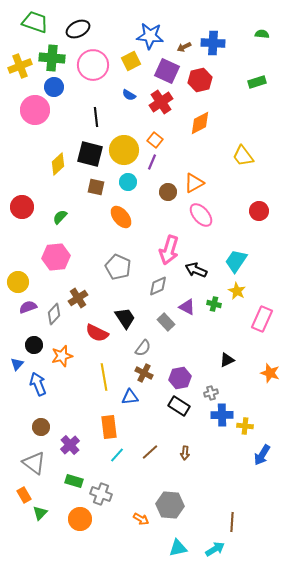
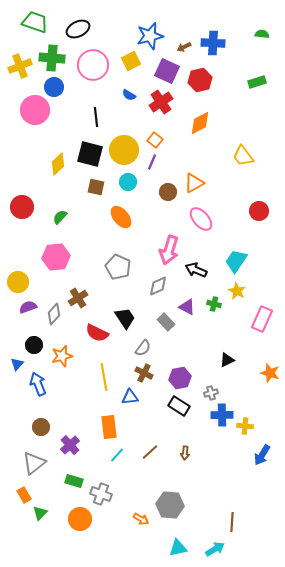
blue star at (150, 36): rotated 20 degrees counterclockwise
pink ellipse at (201, 215): moved 4 px down
gray triangle at (34, 463): rotated 45 degrees clockwise
